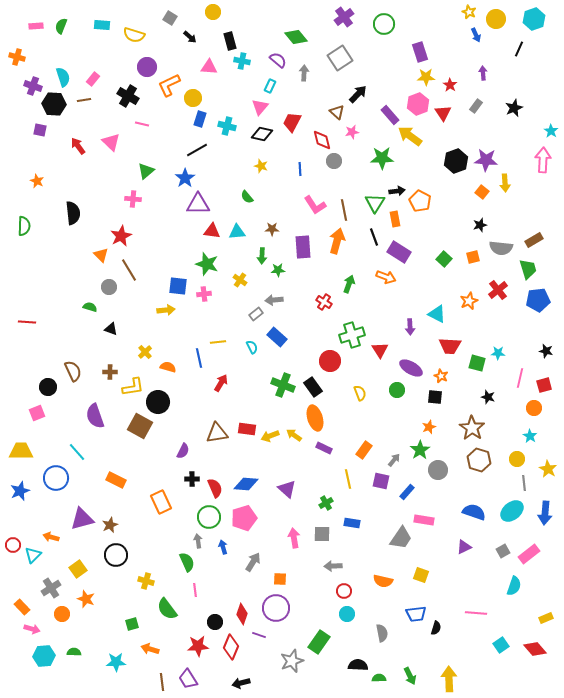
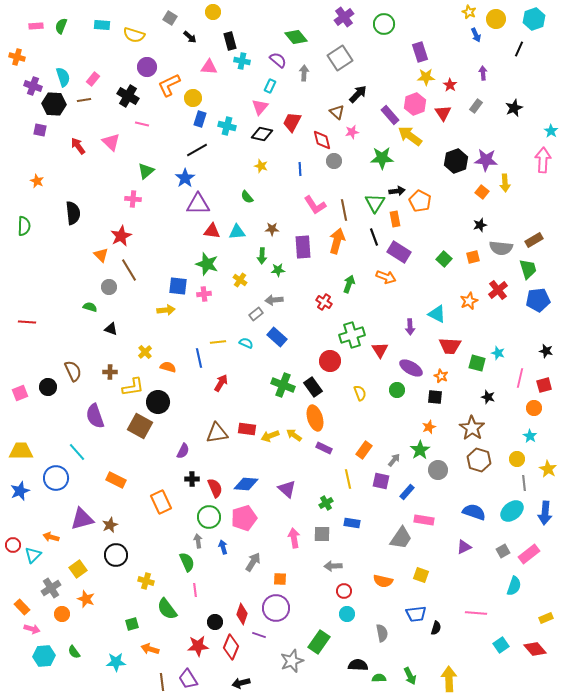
pink hexagon at (418, 104): moved 3 px left
cyan semicircle at (252, 347): moved 6 px left, 4 px up; rotated 40 degrees counterclockwise
cyan star at (498, 353): rotated 16 degrees clockwise
pink square at (37, 413): moved 17 px left, 20 px up
green semicircle at (74, 652): rotated 128 degrees counterclockwise
